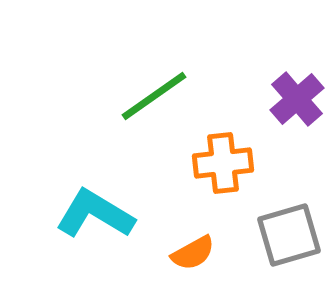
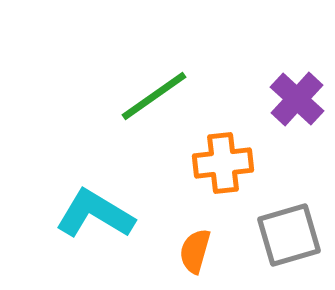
purple cross: rotated 6 degrees counterclockwise
orange semicircle: moved 2 px right, 2 px up; rotated 135 degrees clockwise
